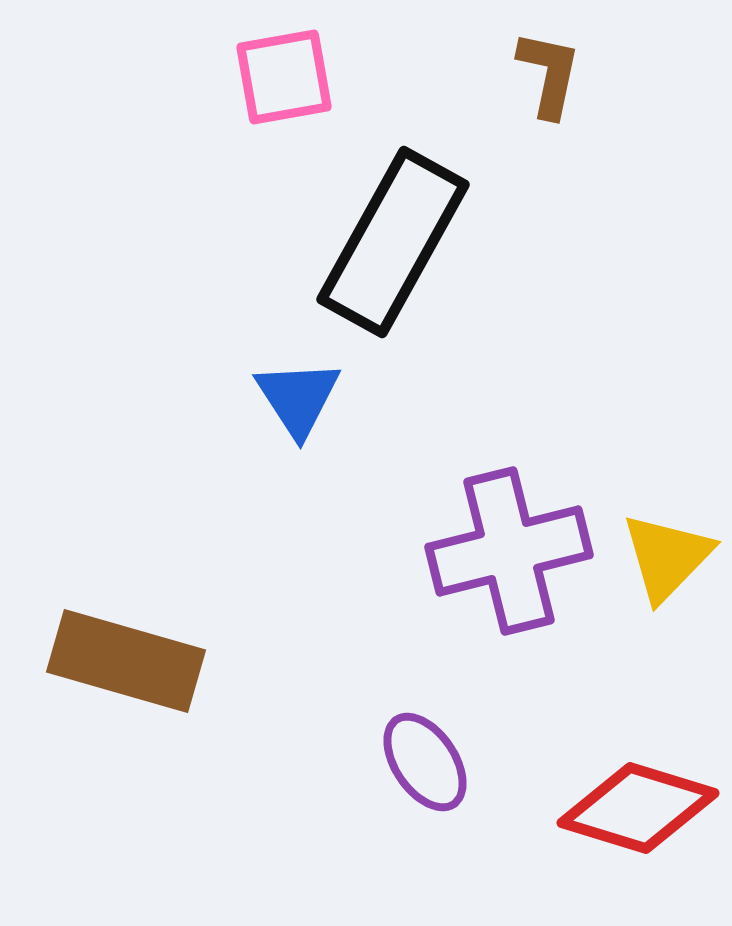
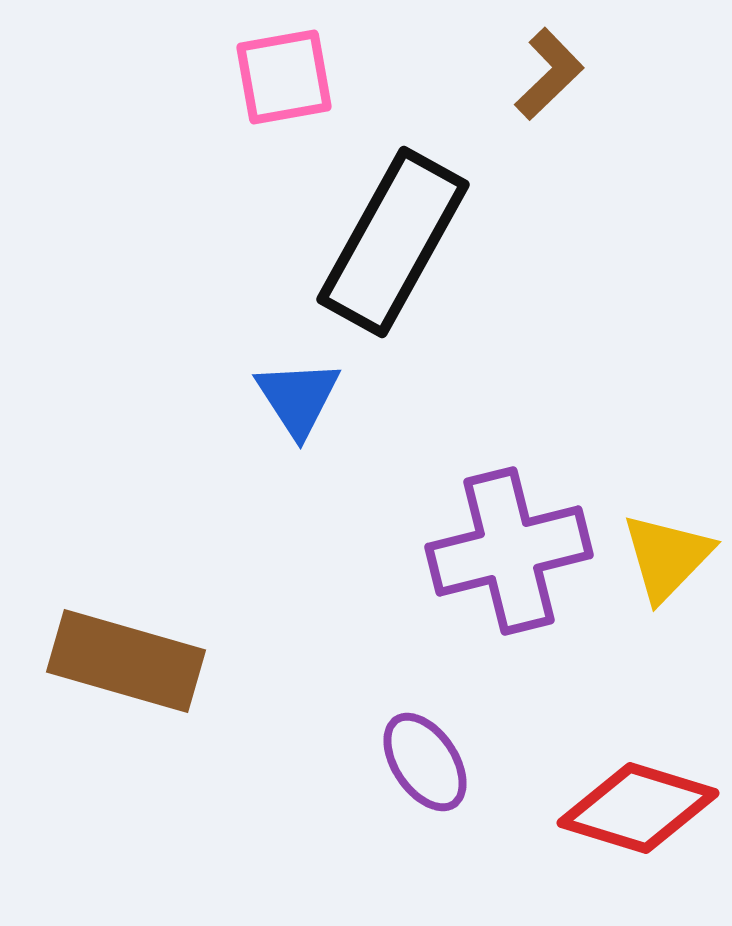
brown L-shape: rotated 34 degrees clockwise
